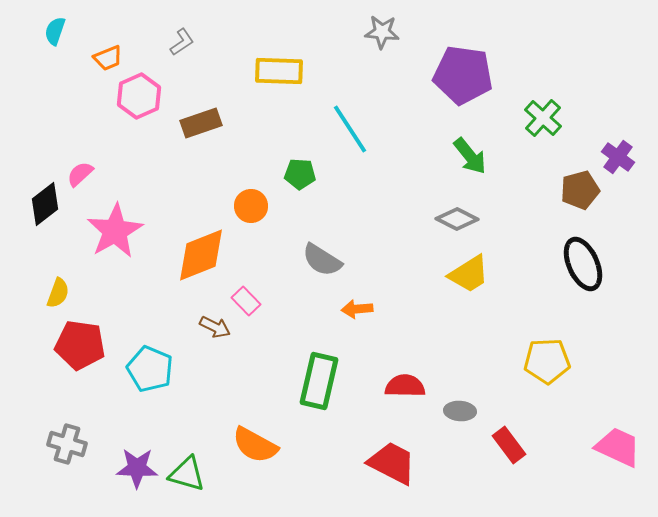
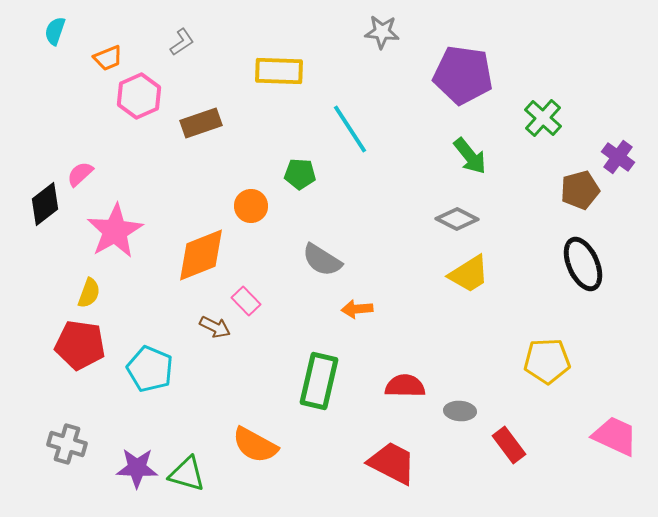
yellow semicircle: moved 31 px right
pink trapezoid: moved 3 px left, 11 px up
